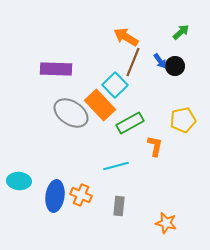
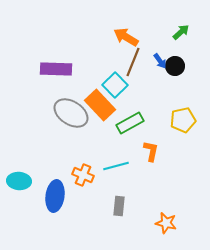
orange L-shape: moved 4 px left, 5 px down
orange cross: moved 2 px right, 20 px up
